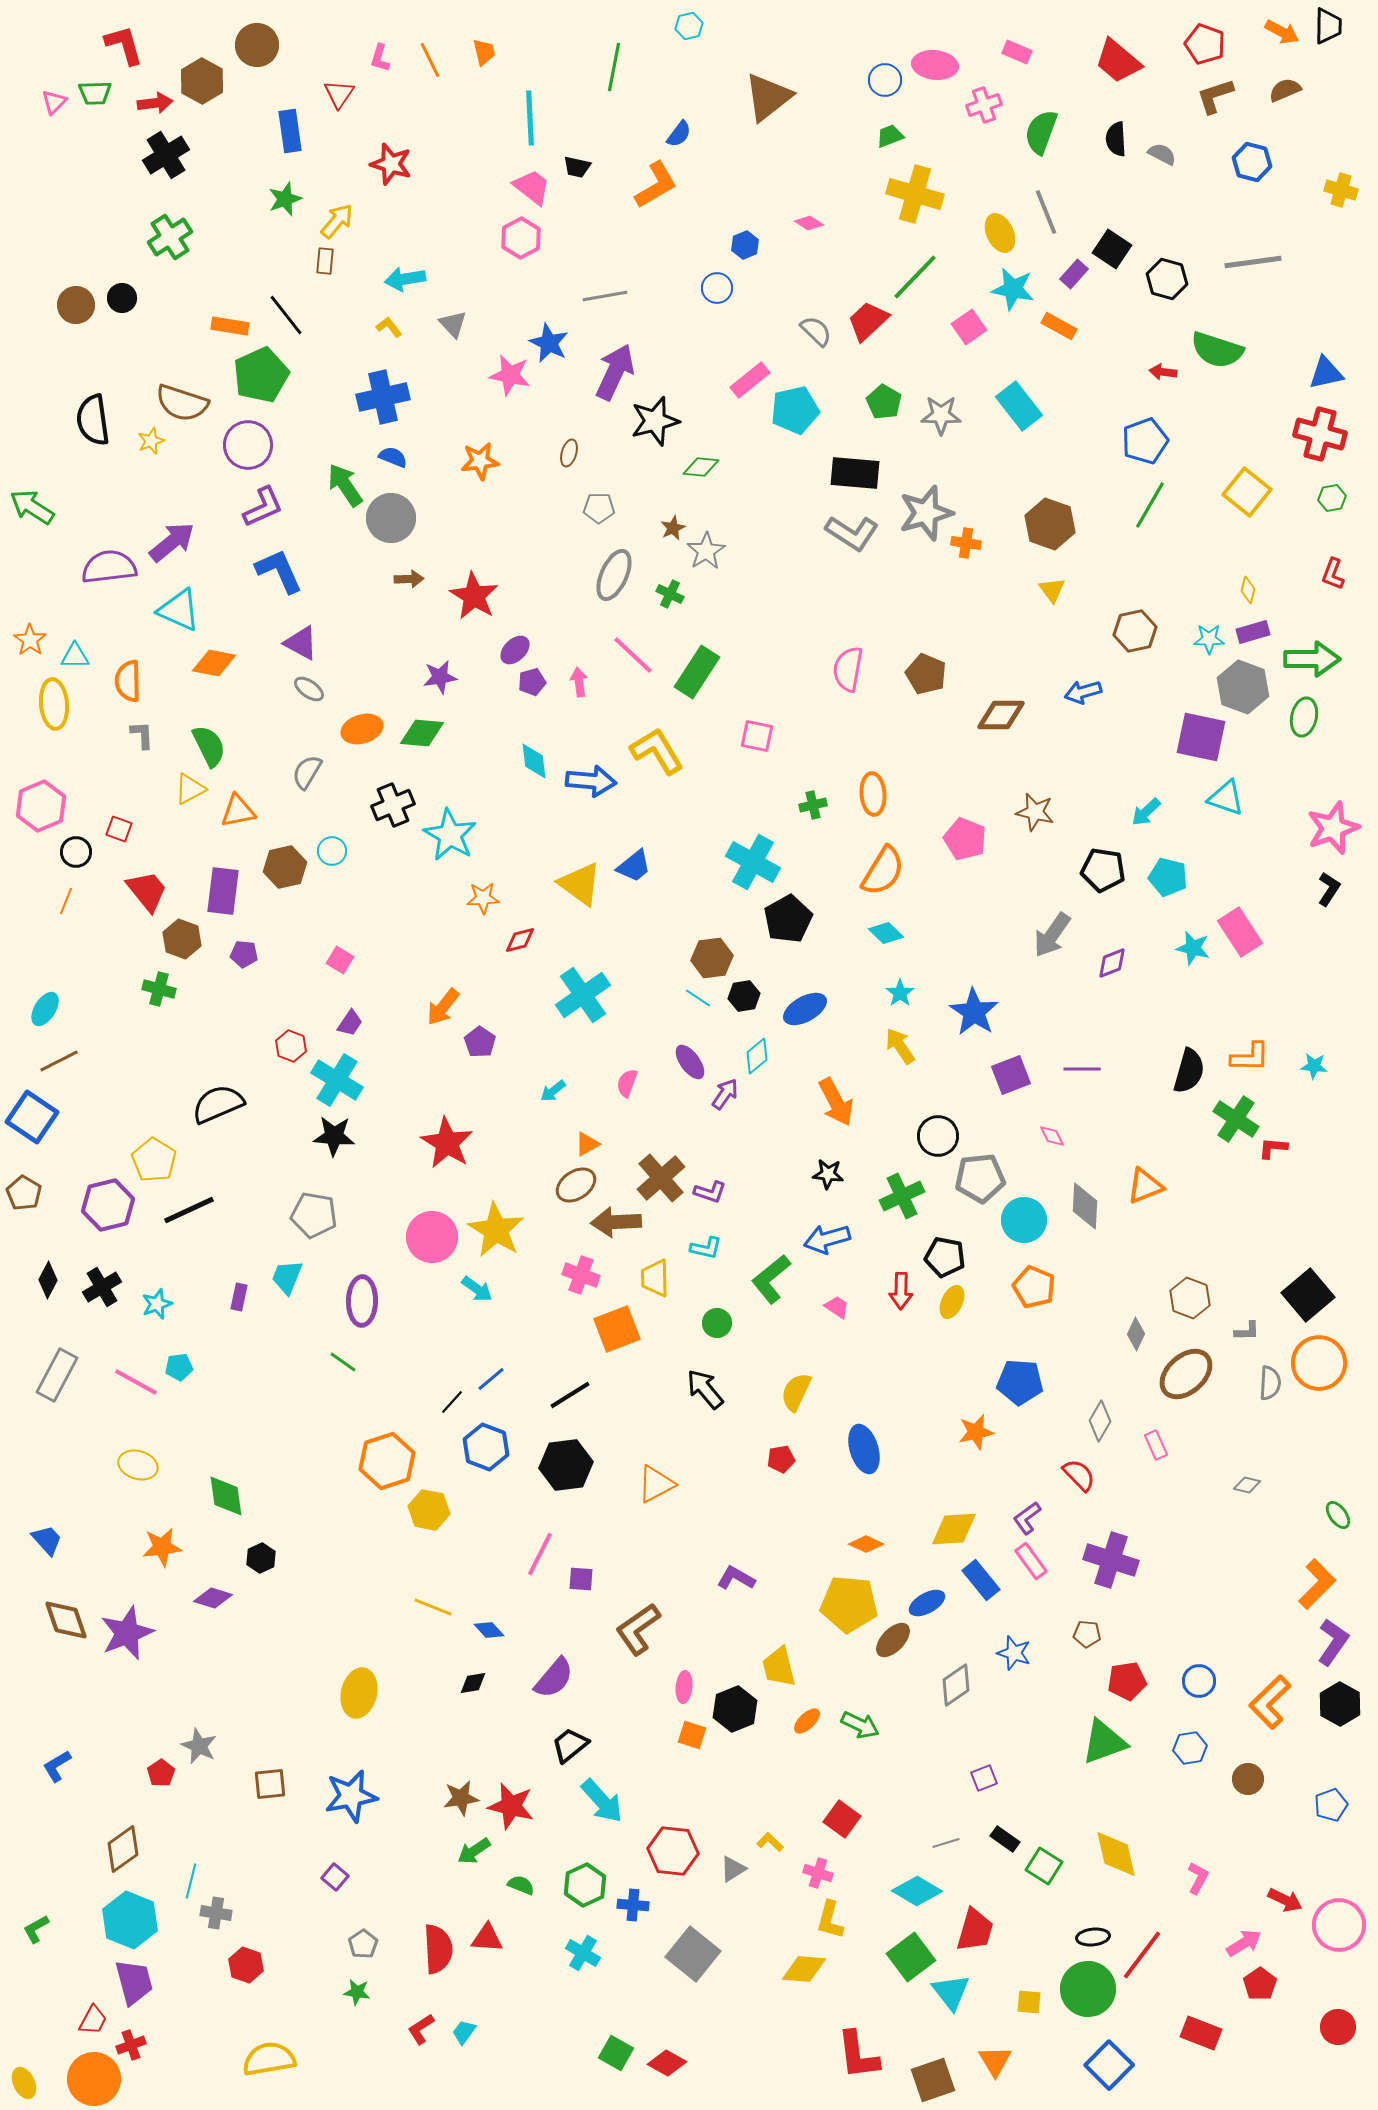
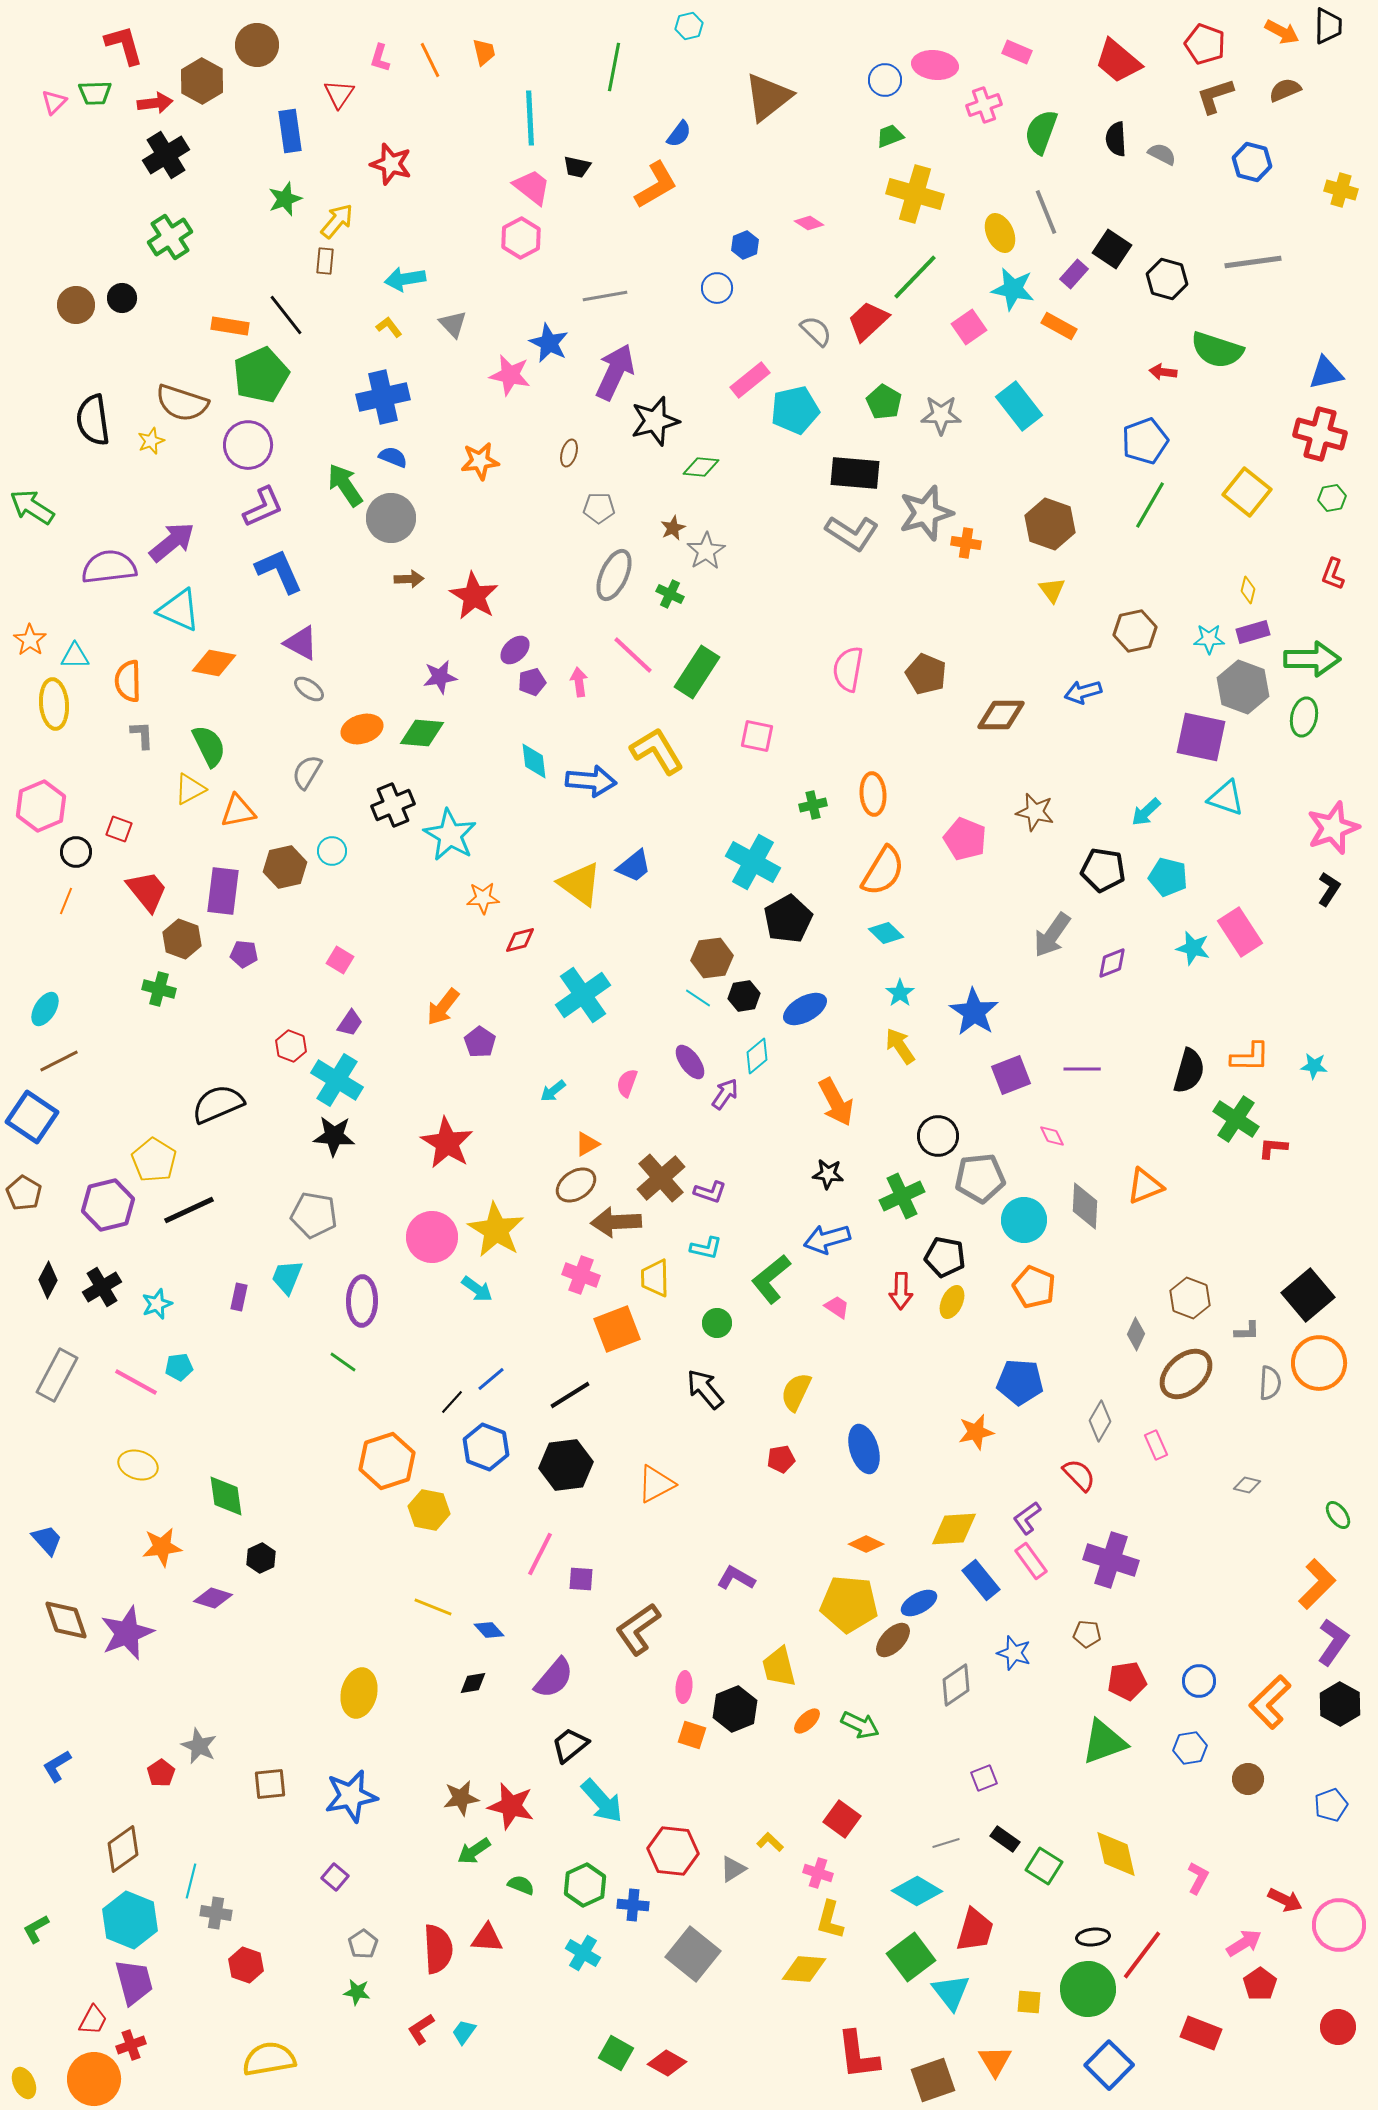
blue ellipse at (927, 1603): moved 8 px left
